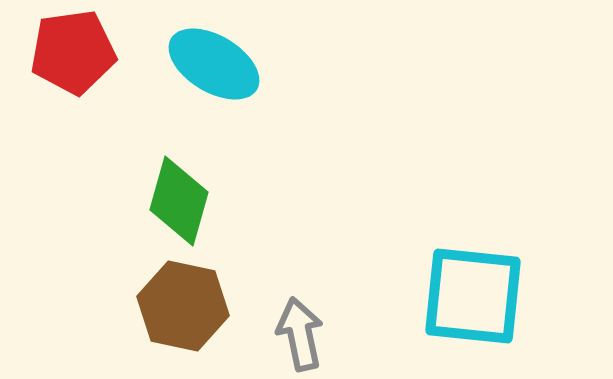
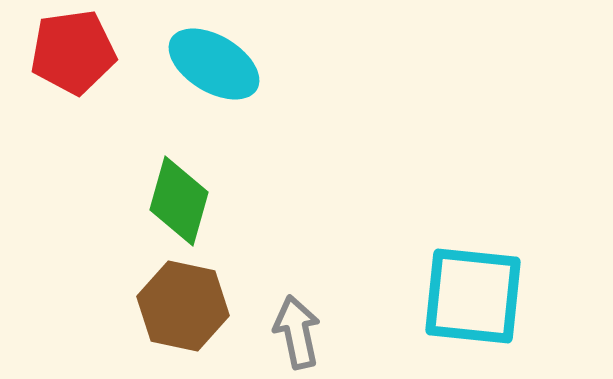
gray arrow: moved 3 px left, 2 px up
